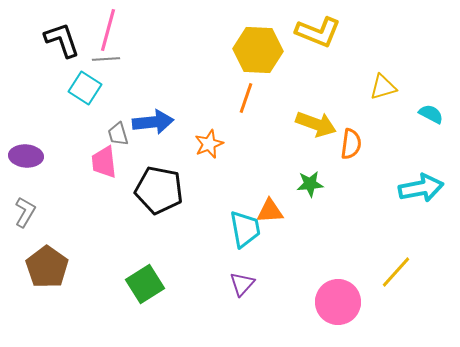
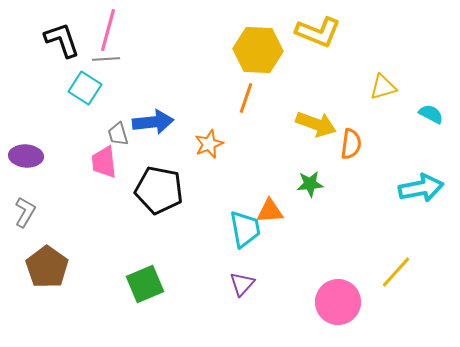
green square: rotated 9 degrees clockwise
